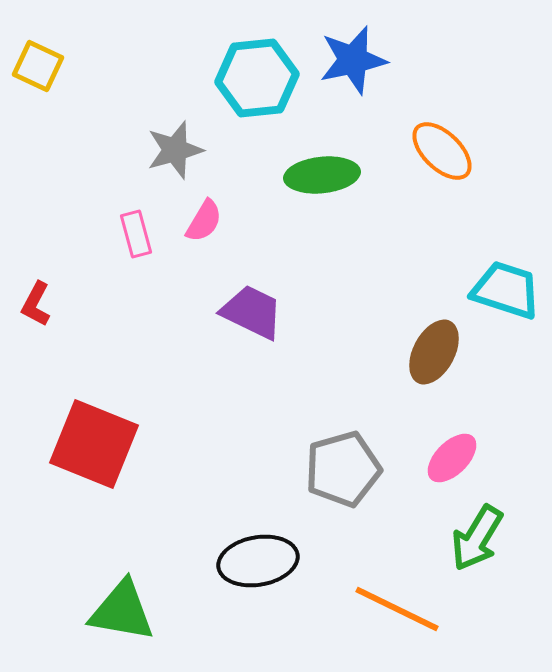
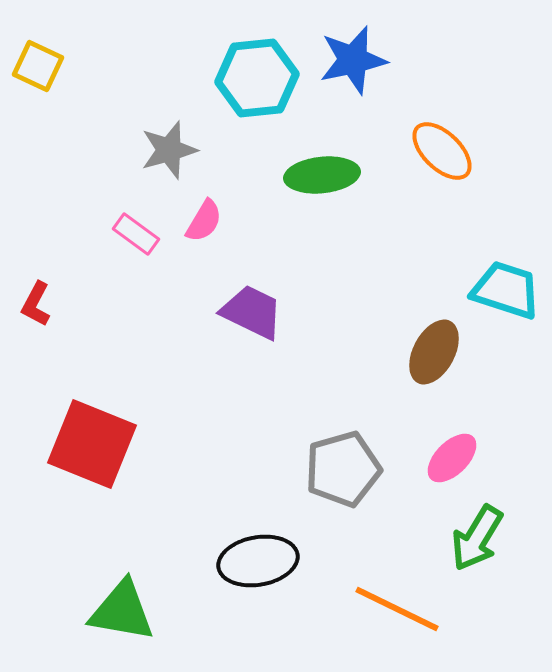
gray star: moved 6 px left
pink rectangle: rotated 39 degrees counterclockwise
red square: moved 2 px left
